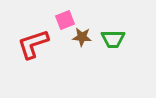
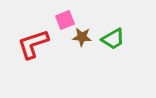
green trapezoid: rotated 30 degrees counterclockwise
